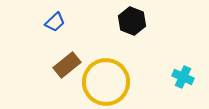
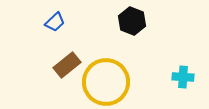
cyan cross: rotated 20 degrees counterclockwise
